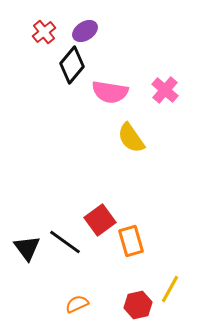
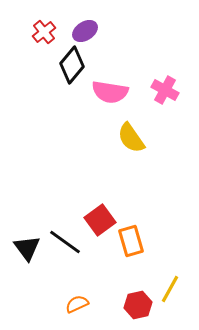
pink cross: rotated 12 degrees counterclockwise
